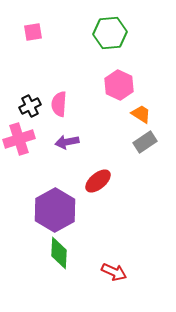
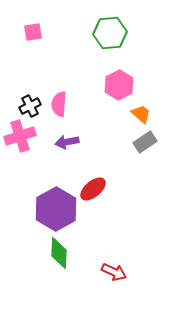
pink hexagon: rotated 8 degrees clockwise
orange trapezoid: rotated 10 degrees clockwise
pink cross: moved 1 px right, 3 px up
red ellipse: moved 5 px left, 8 px down
purple hexagon: moved 1 px right, 1 px up
